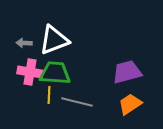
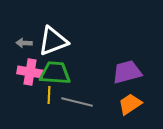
white triangle: moved 1 px left, 1 px down
